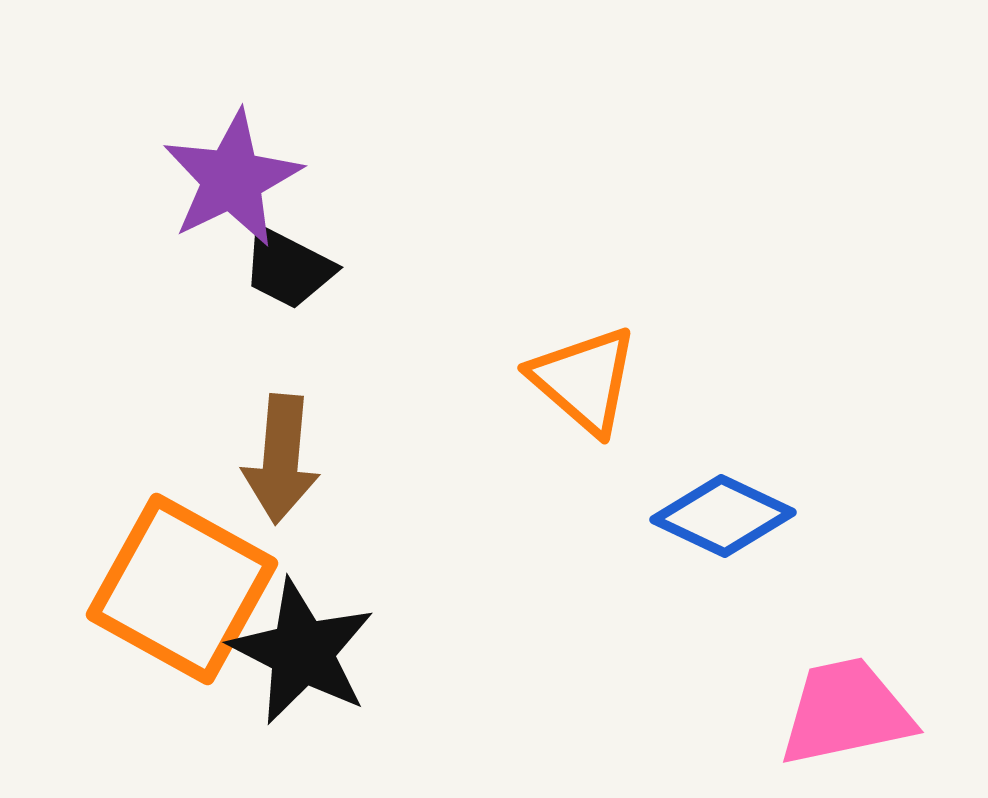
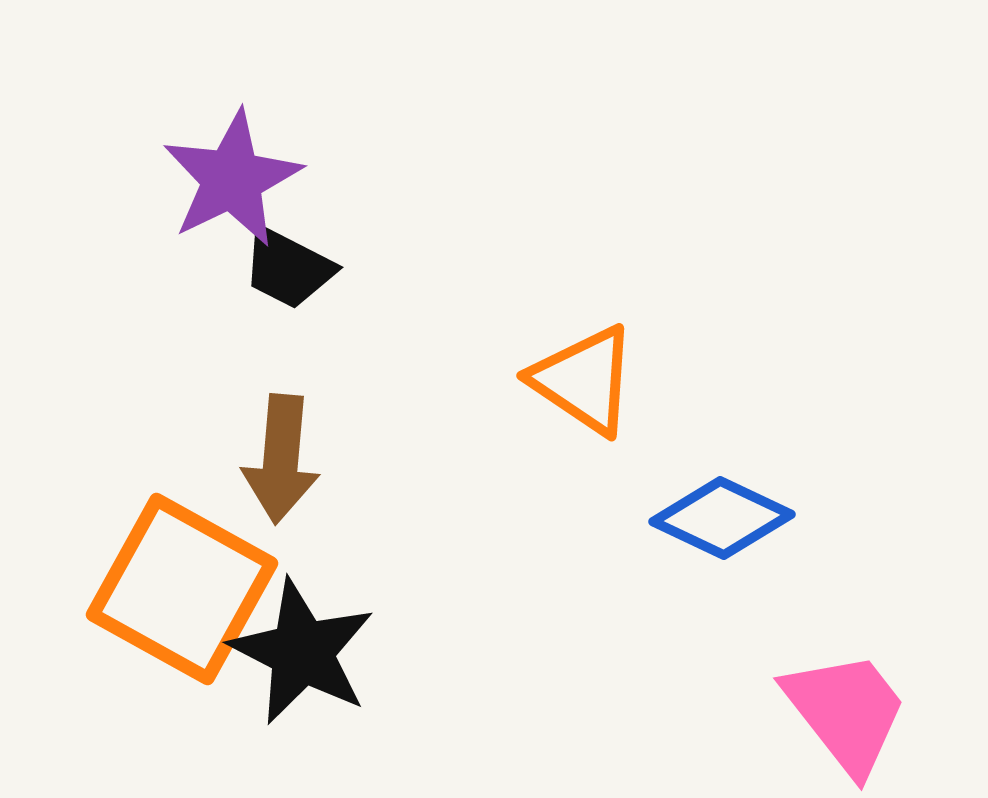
orange triangle: rotated 7 degrees counterclockwise
blue diamond: moved 1 px left, 2 px down
pink trapezoid: rotated 64 degrees clockwise
